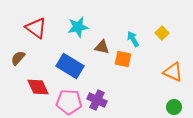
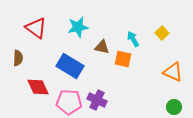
brown semicircle: rotated 140 degrees clockwise
